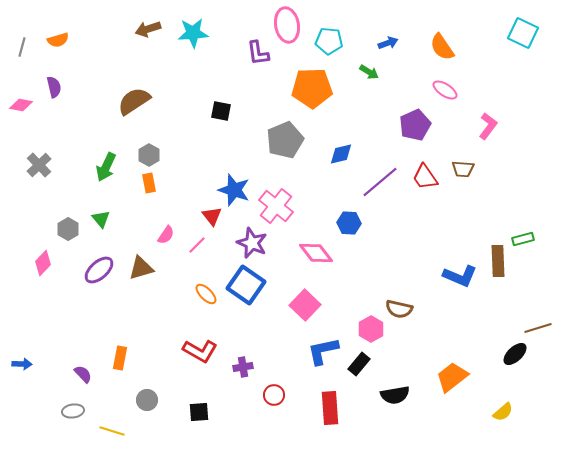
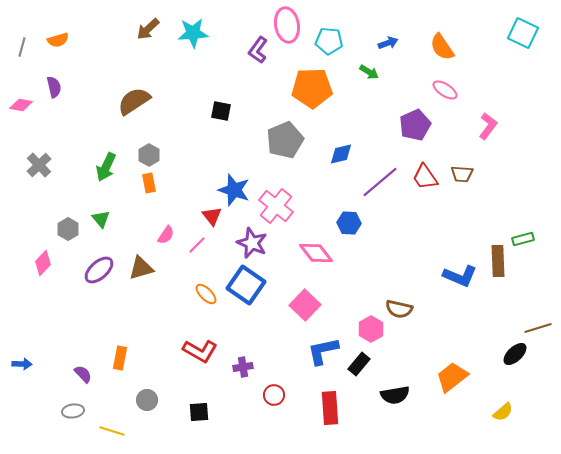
brown arrow at (148, 29): rotated 25 degrees counterclockwise
purple L-shape at (258, 53): moved 3 px up; rotated 44 degrees clockwise
brown trapezoid at (463, 169): moved 1 px left, 5 px down
